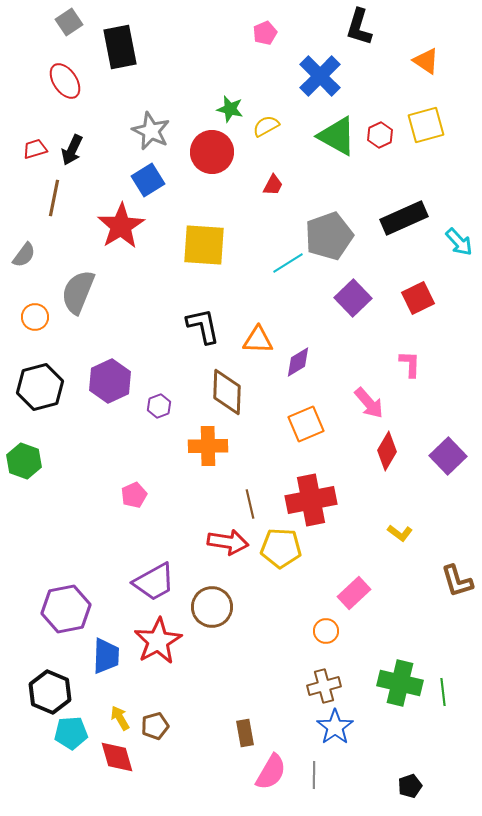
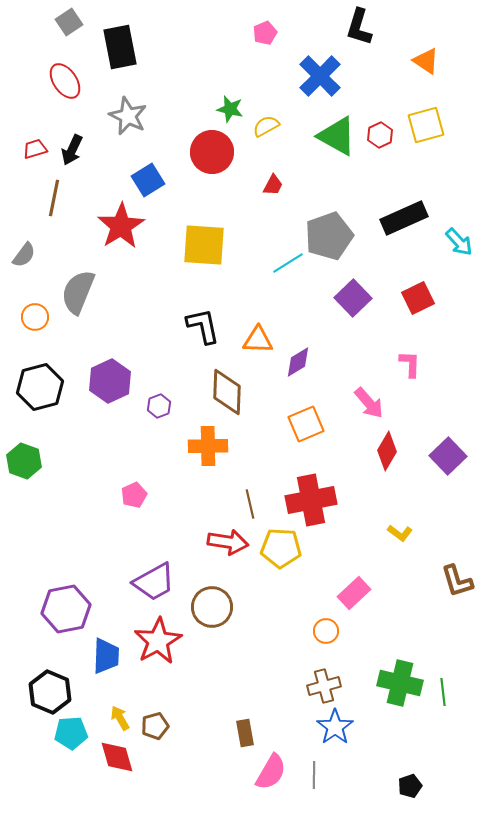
gray star at (151, 131): moved 23 px left, 15 px up
